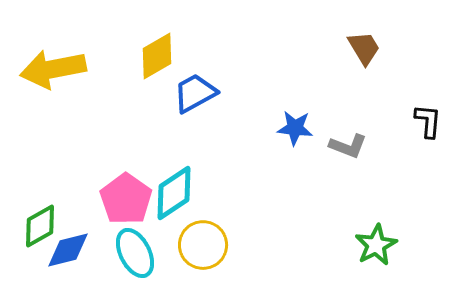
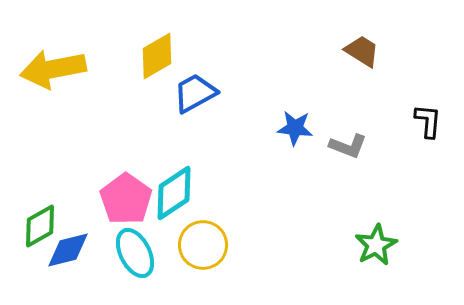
brown trapezoid: moved 2 px left, 3 px down; rotated 27 degrees counterclockwise
